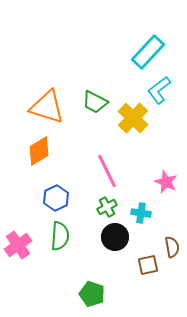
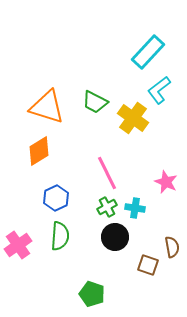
yellow cross: rotated 8 degrees counterclockwise
pink line: moved 2 px down
cyan cross: moved 6 px left, 5 px up
brown square: rotated 30 degrees clockwise
